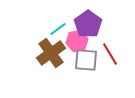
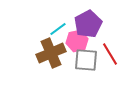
purple pentagon: rotated 8 degrees clockwise
brown cross: rotated 12 degrees clockwise
